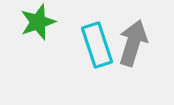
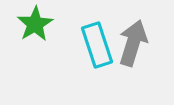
green star: moved 3 px left, 2 px down; rotated 12 degrees counterclockwise
